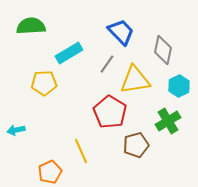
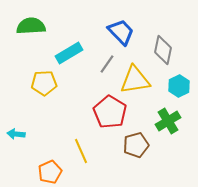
cyan arrow: moved 4 px down; rotated 18 degrees clockwise
